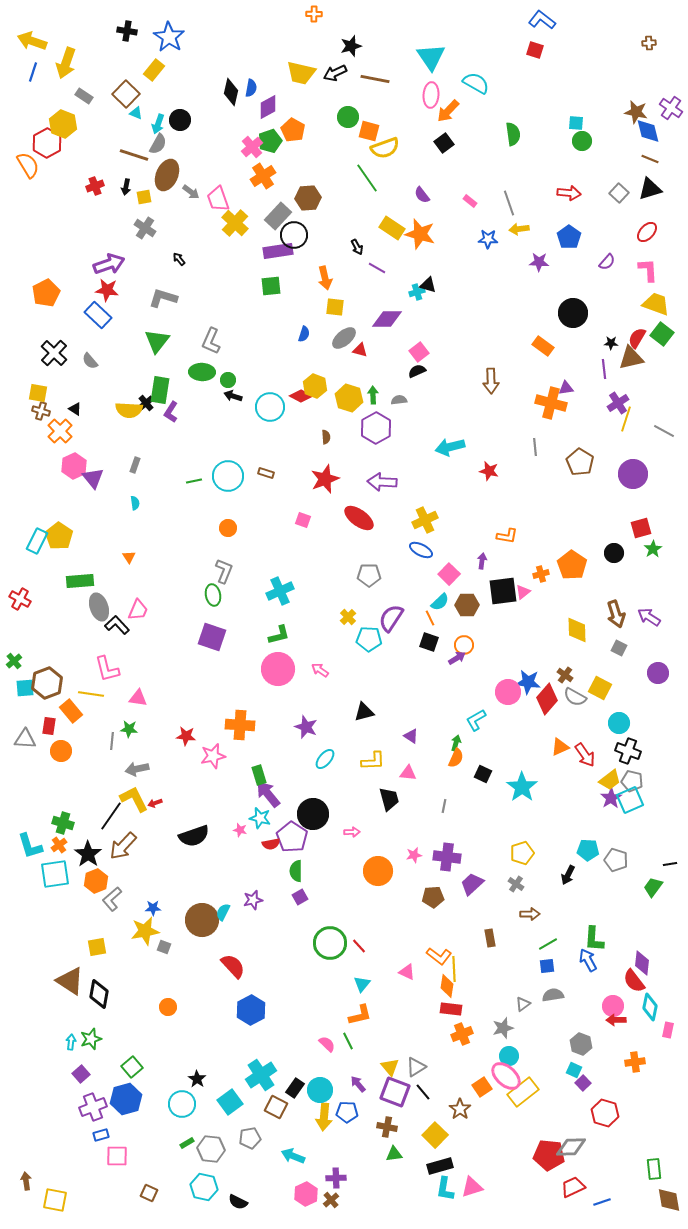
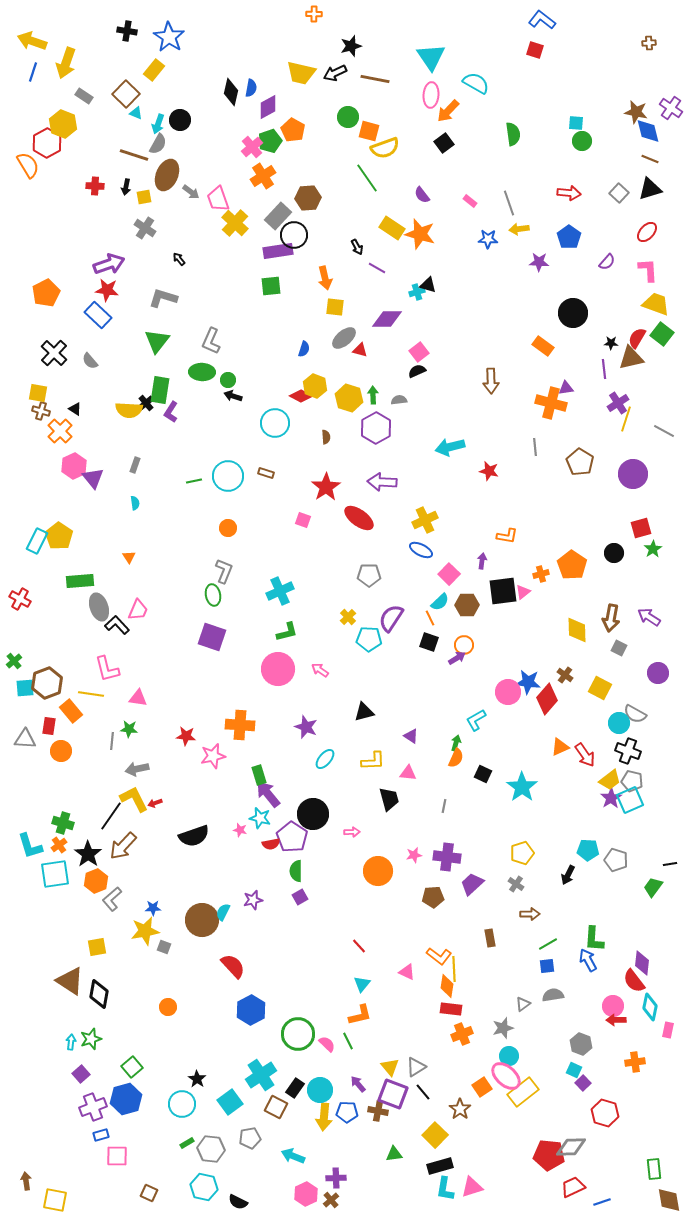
red cross at (95, 186): rotated 24 degrees clockwise
blue semicircle at (304, 334): moved 15 px down
cyan circle at (270, 407): moved 5 px right, 16 px down
red star at (325, 479): moved 1 px right, 8 px down; rotated 12 degrees counterclockwise
brown arrow at (616, 614): moved 5 px left, 4 px down; rotated 28 degrees clockwise
green L-shape at (279, 635): moved 8 px right, 3 px up
gray semicircle at (575, 697): moved 60 px right, 17 px down
green circle at (330, 943): moved 32 px left, 91 px down
purple square at (395, 1092): moved 2 px left, 2 px down
brown cross at (387, 1127): moved 9 px left, 16 px up
